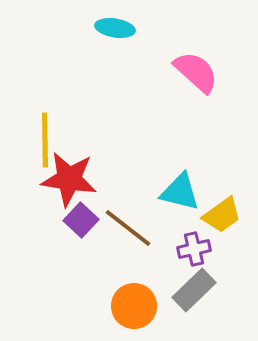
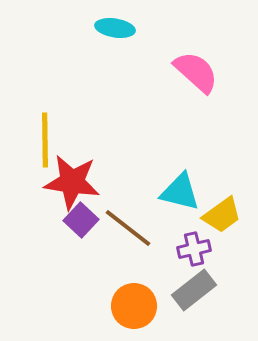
red star: moved 3 px right, 3 px down
gray rectangle: rotated 6 degrees clockwise
